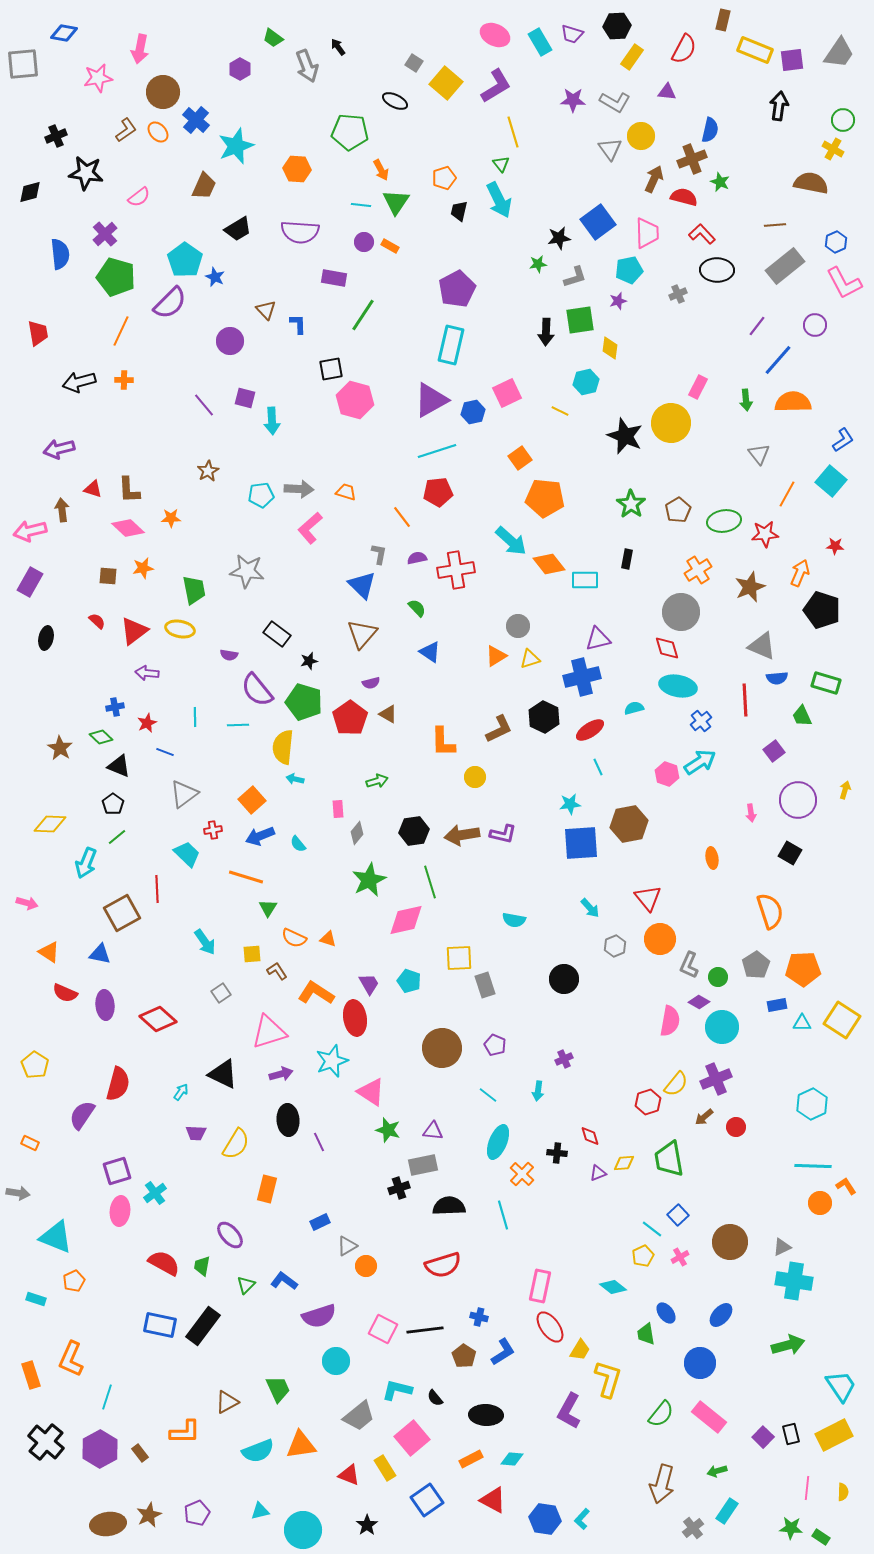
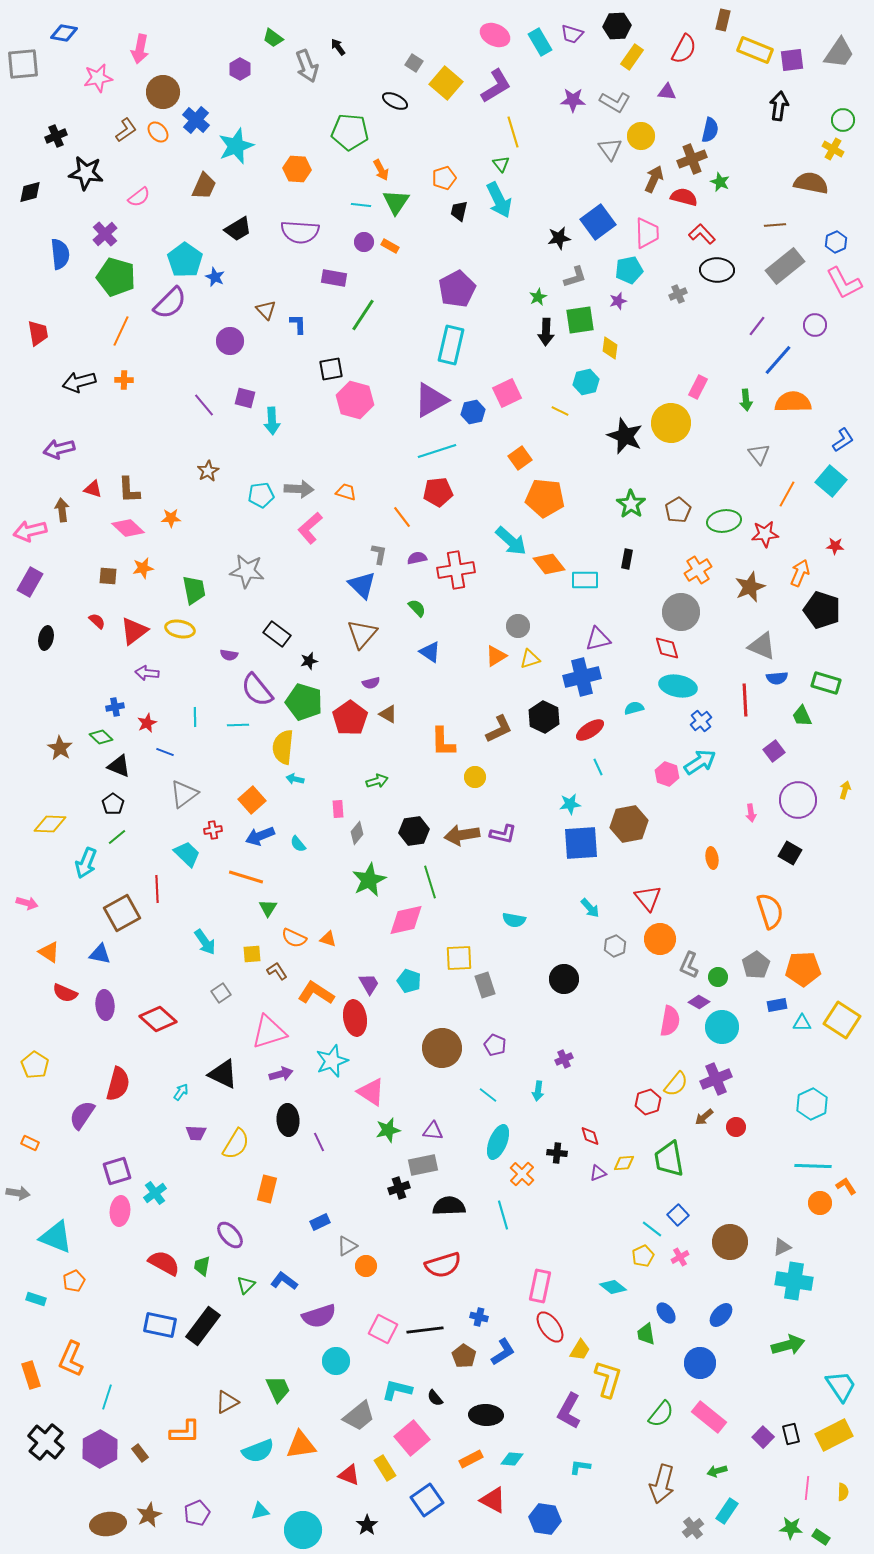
green star at (538, 264): moved 33 px down; rotated 18 degrees counterclockwise
green star at (388, 1130): rotated 30 degrees counterclockwise
cyan L-shape at (582, 1519): moved 2 px left, 52 px up; rotated 55 degrees clockwise
